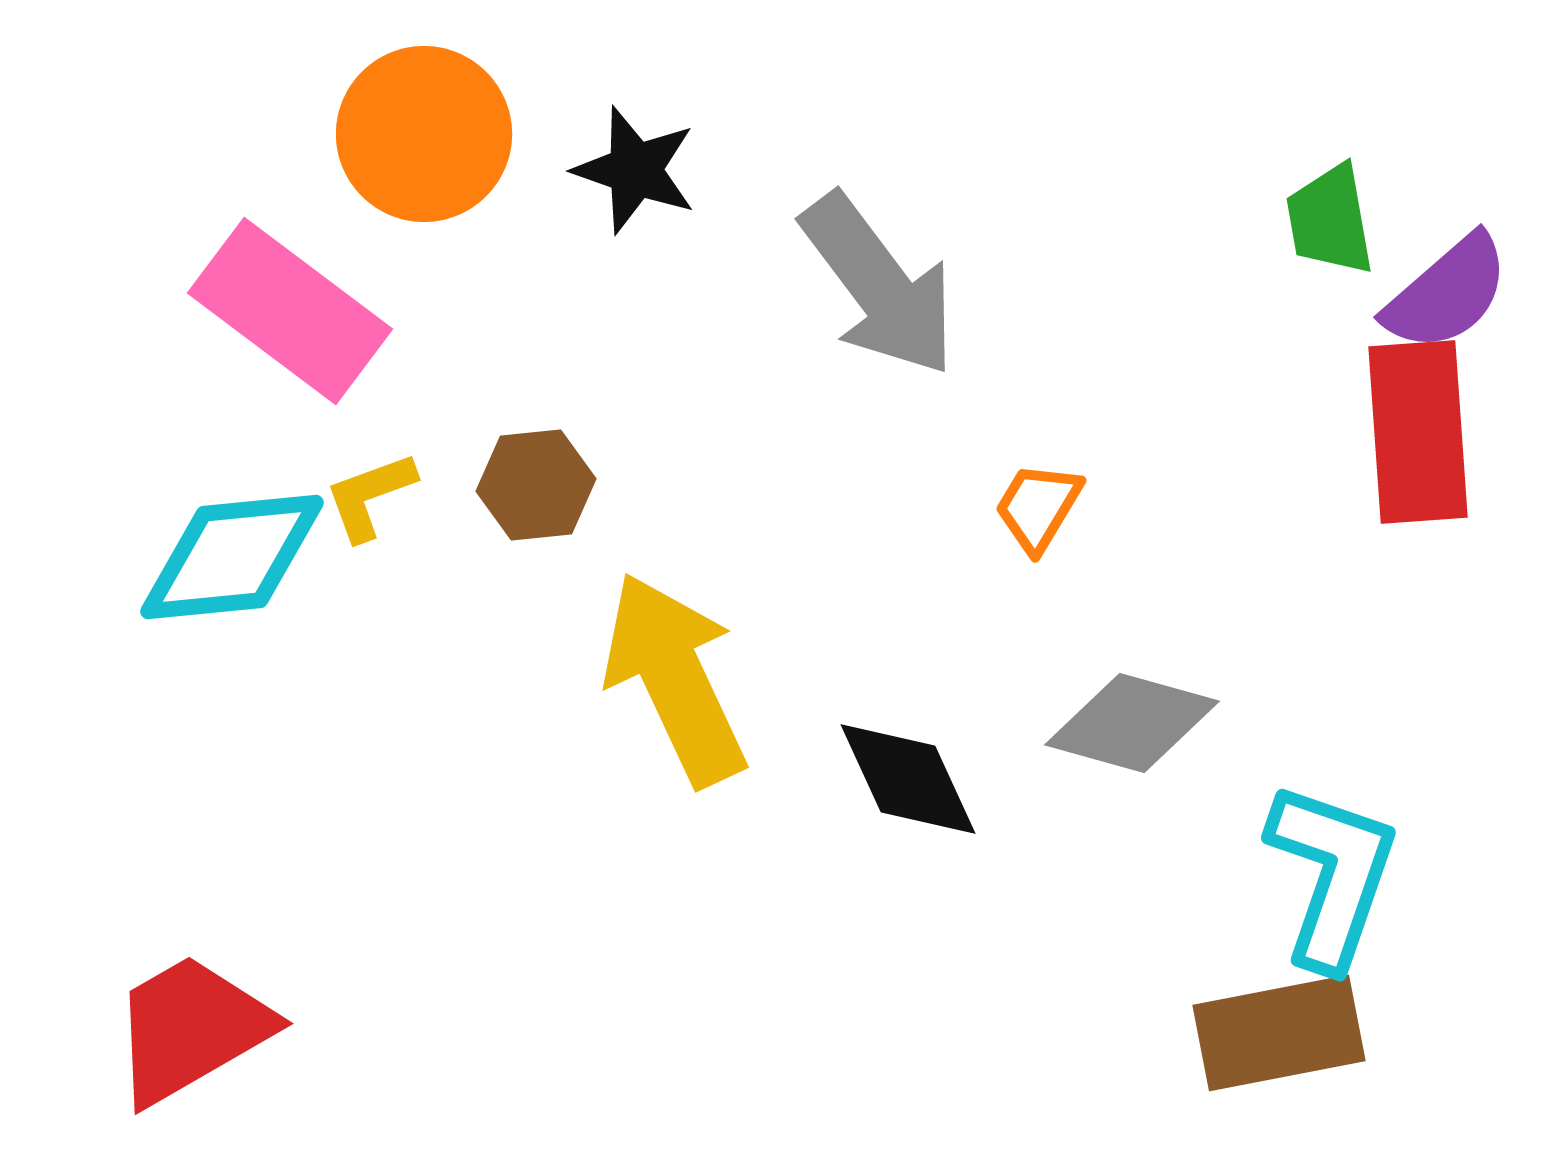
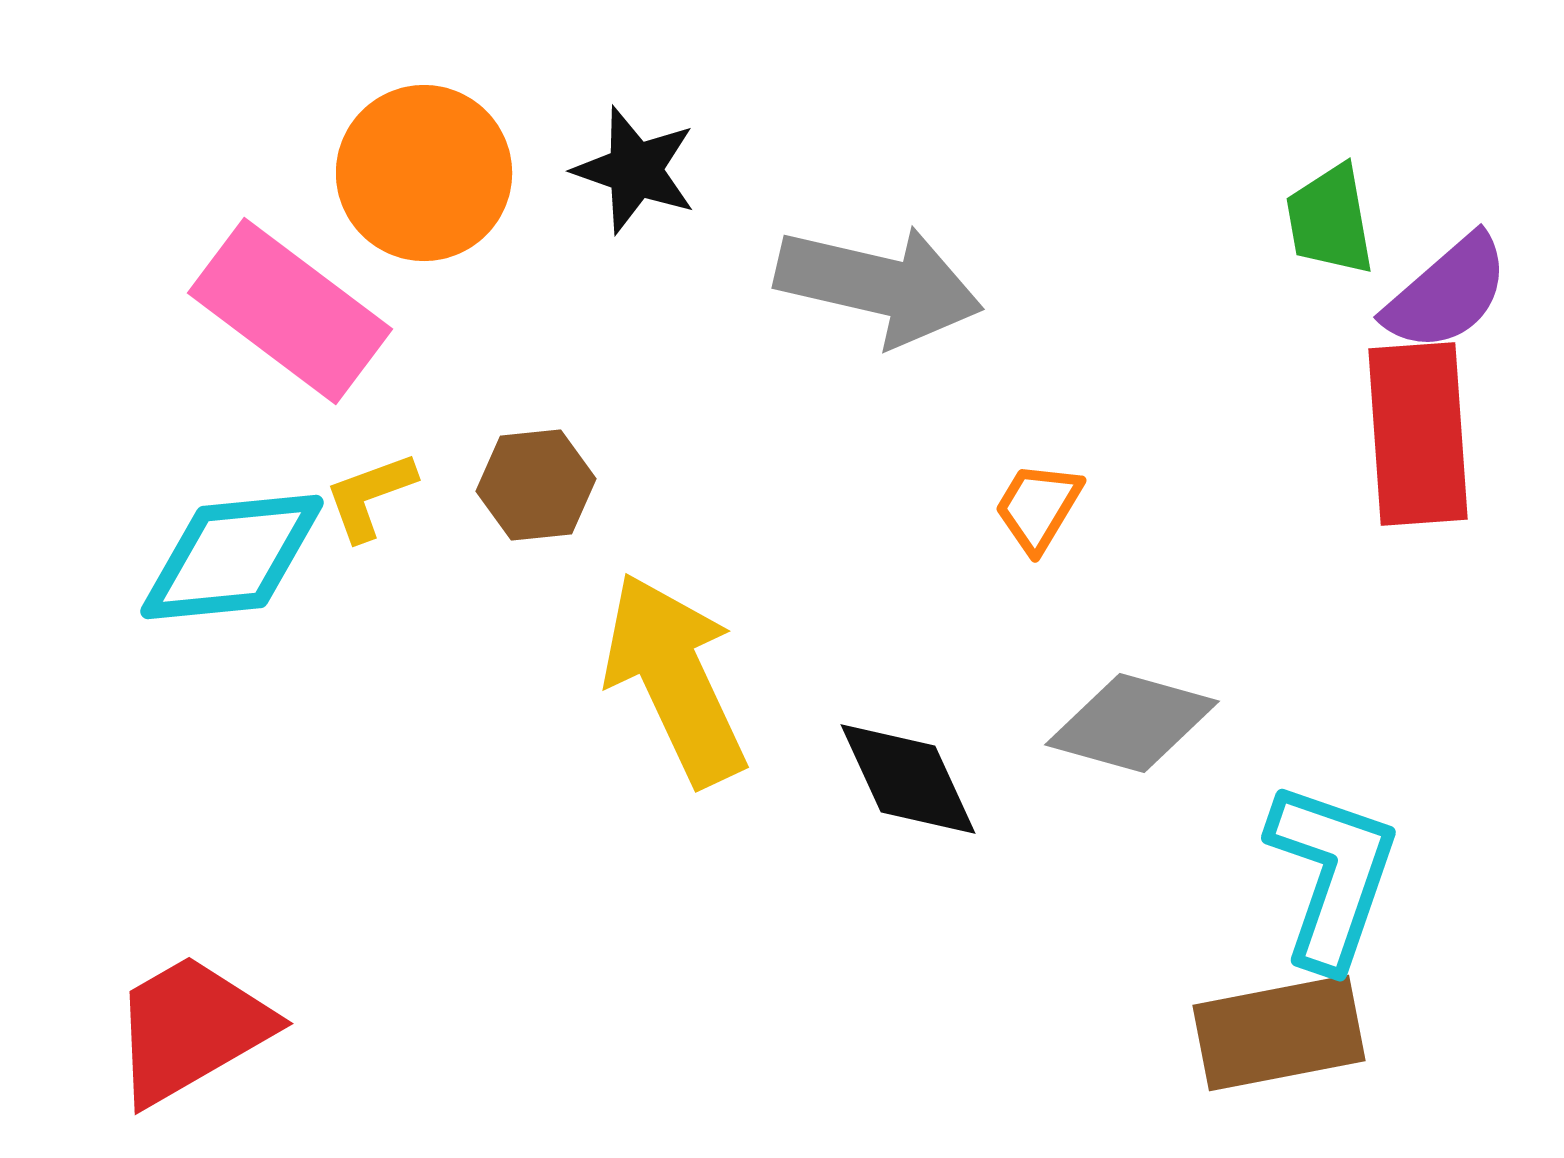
orange circle: moved 39 px down
gray arrow: rotated 40 degrees counterclockwise
red rectangle: moved 2 px down
